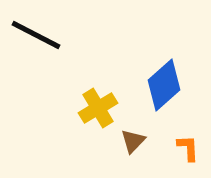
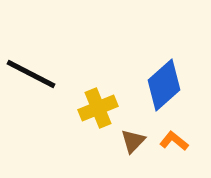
black line: moved 5 px left, 39 px down
yellow cross: rotated 9 degrees clockwise
orange L-shape: moved 14 px left, 7 px up; rotated 48 degrees counterclockwise
